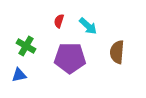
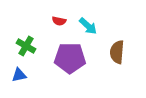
red semicircle: rotated 96 degrees counterclockwise
